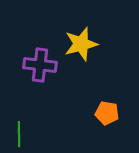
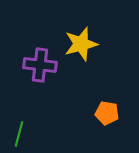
green line: rotated 15 degrees clockwise
